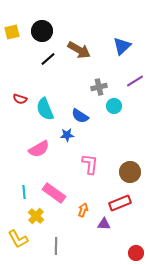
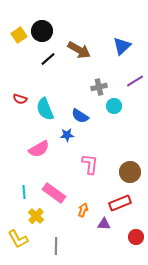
yellow square: moved 7 px right, 3 px down; rotated 21 degrees counterclockwise
red circle: moved 16 px up
